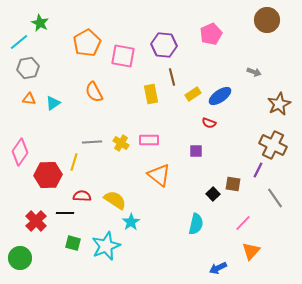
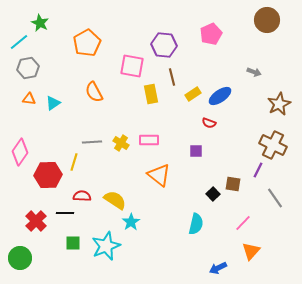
pink square at (123, 56): moved 9 px right, 10 px down
green square at (73, 243): rotated 14 degrees counterclockwise
